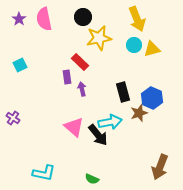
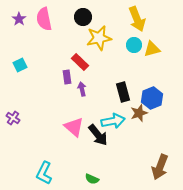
blue hexagon: rotated 15 degrees clockwise
cyan arrow: moved 3 px right, 1 px up
cyan L-shape: rotated 105 degrees clockwise
